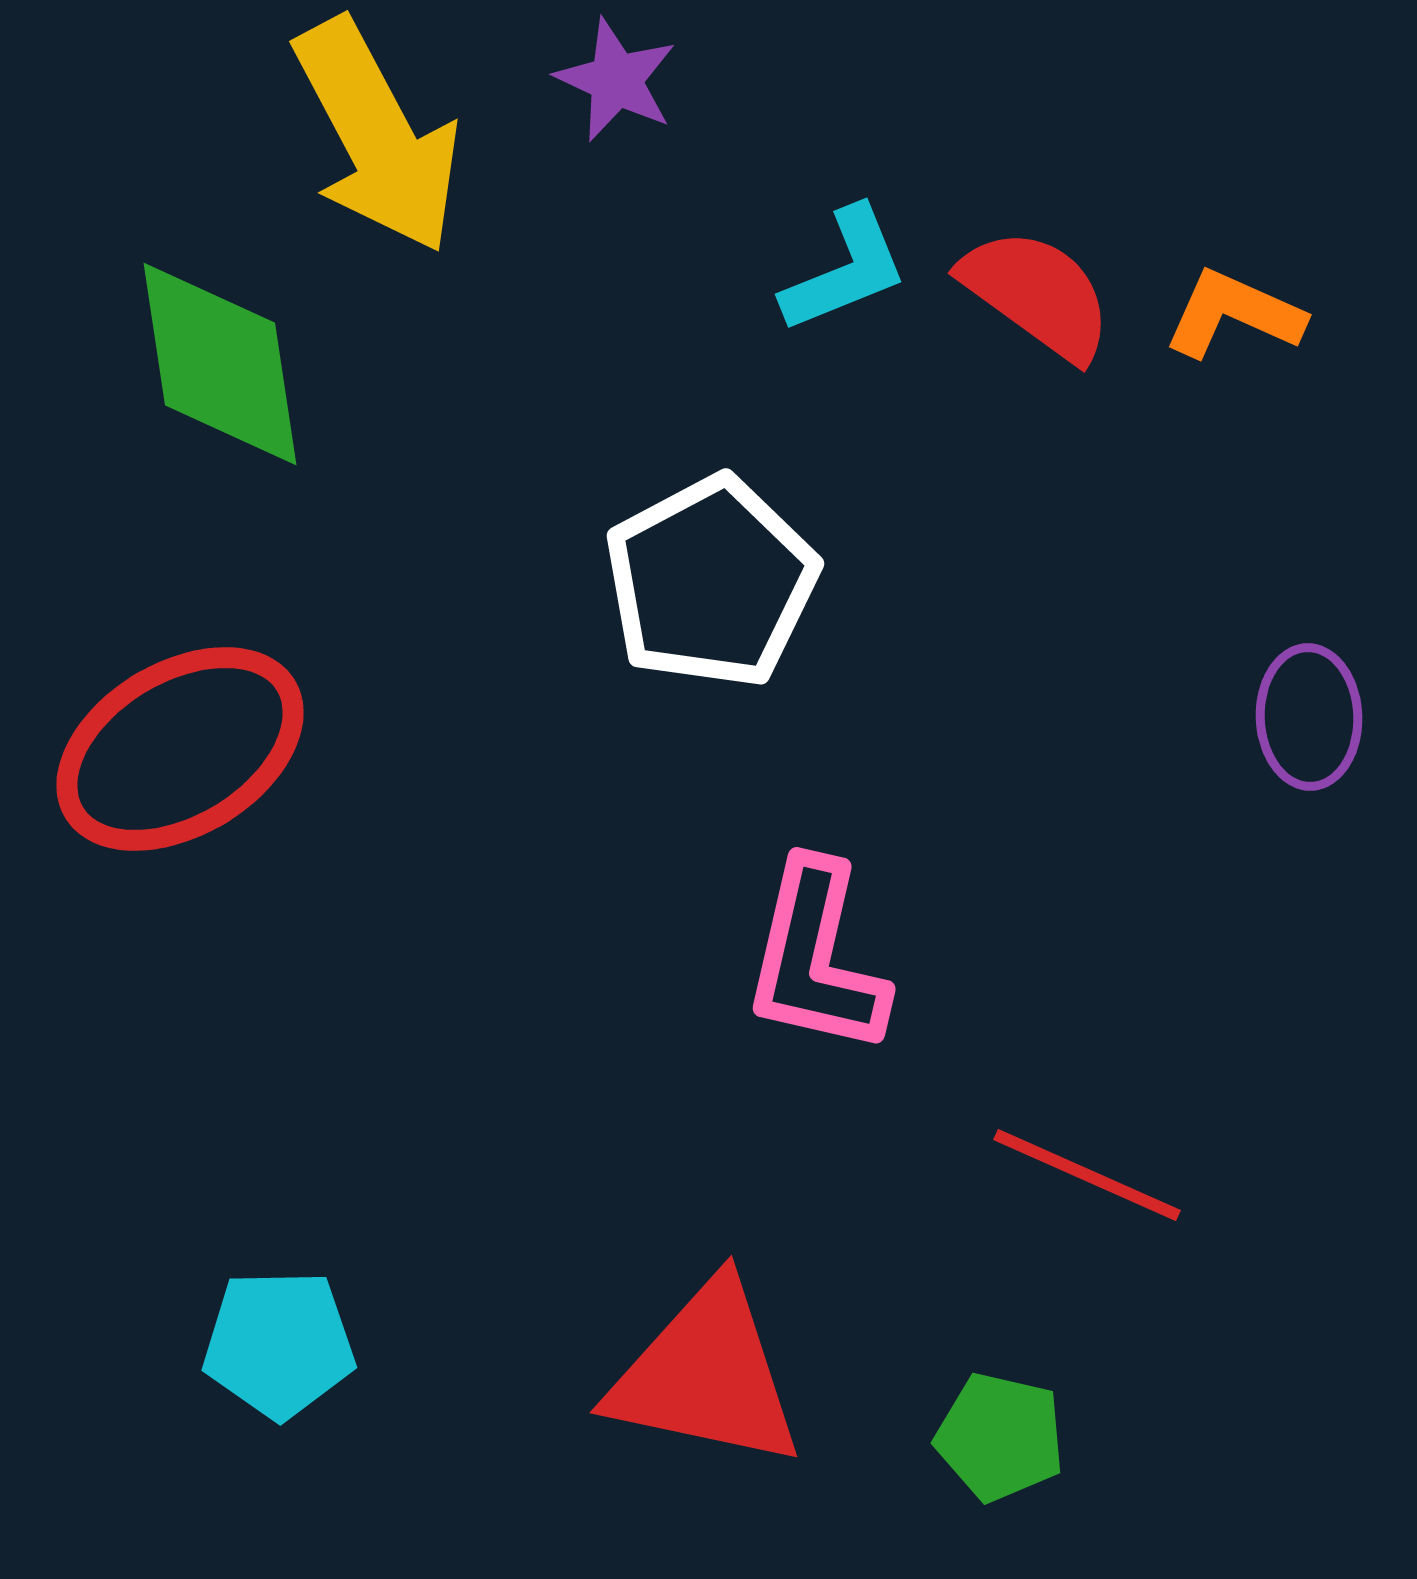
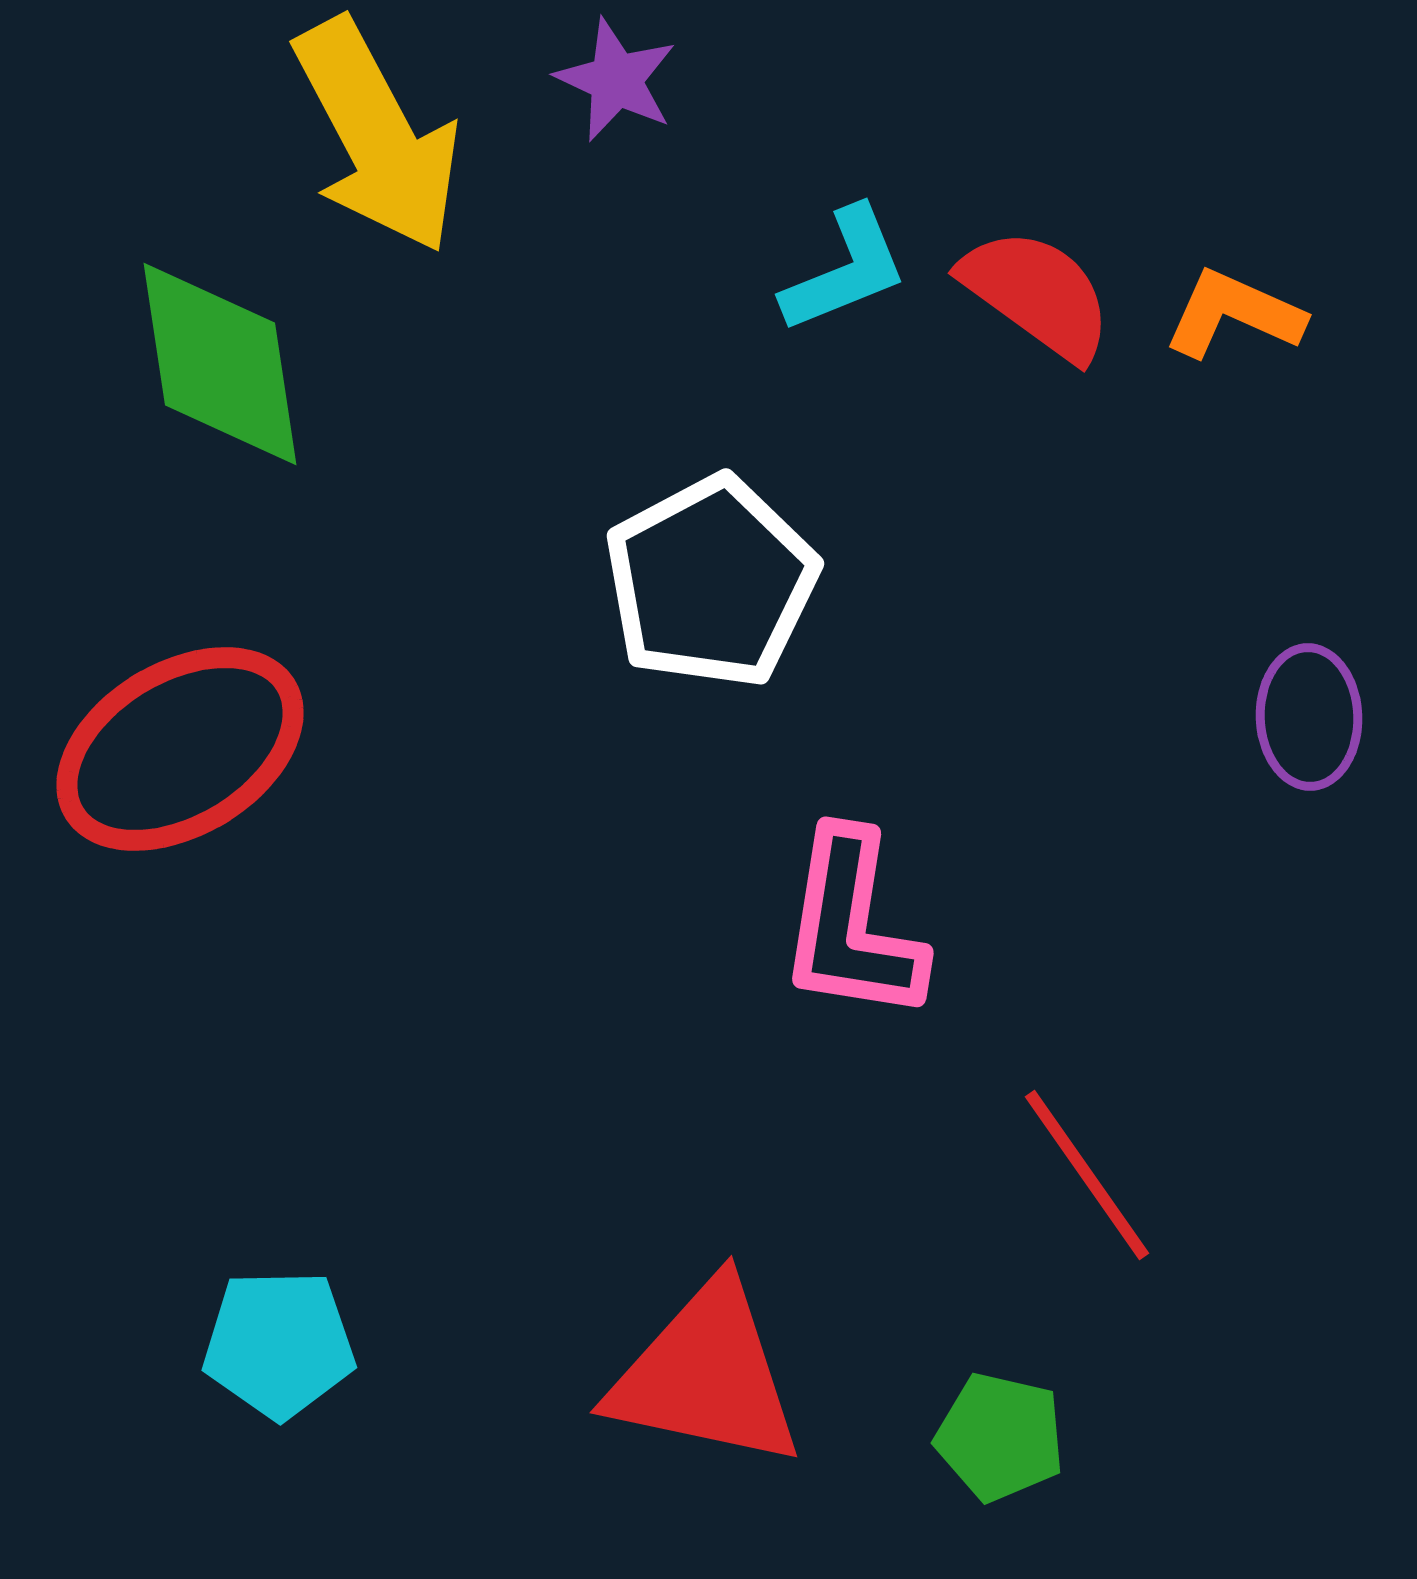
pink L-shape: moved 36 px right, 32 px up; rotated 4 degrees counterclockwise
red line: rotated 31 degrees clockwise
